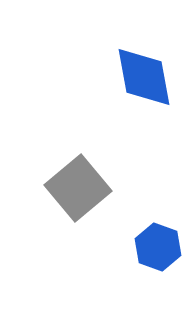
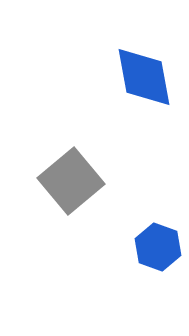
gray square: moved 7 px left, 7 px up
